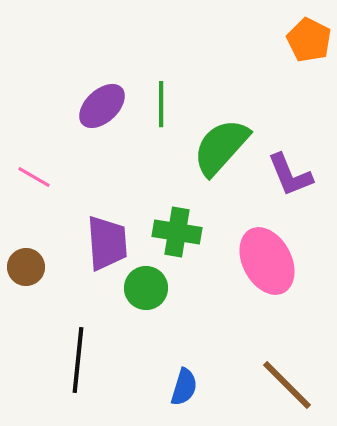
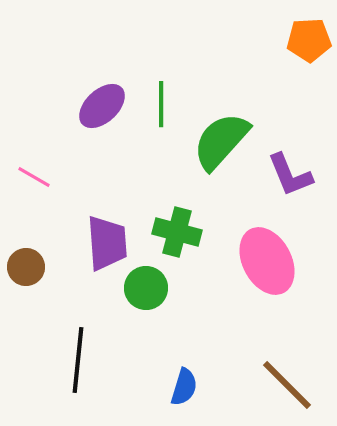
orange pentagon: rotated 30 degrees counterclockwise
green semicircle: moved 6 px up
green cross: rotated 6 degrees clockwise
